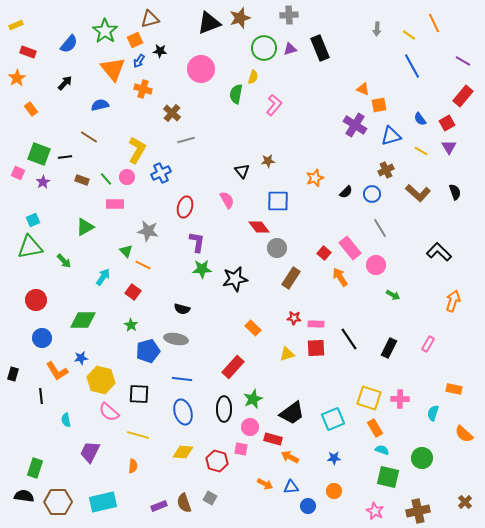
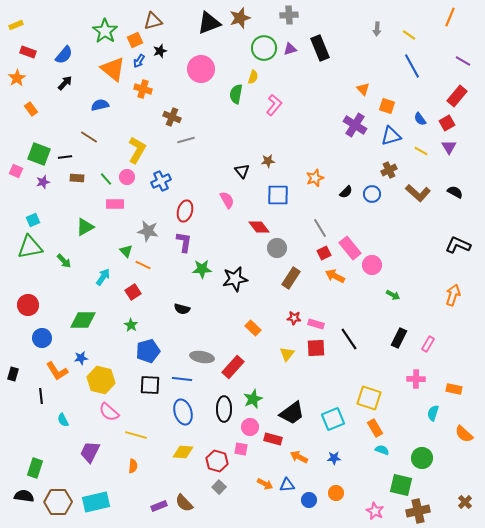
brown triangle at (150, 19): moved 3 px right, 2 px down
orange line at (434, 23): moved 16 px right, 6 px up; rotated 48 degrees clockwise
blue semicircle at (69, 44): moved 5 px left, 11 px down
black star at (160, 51): rotated 24 degrees counterclockwise
orange triangle at (113, 69): rotated 12 degrees counterclockwise
orange triangle at (363, 89): rotated 24 degrees clockwise
red rectangle at (463, 96): moved 6 px left
orange square at (379, 105): moved 8 px right, 1 px down; rotated 28 degrees clockwise
brown cross at (172, 113): moved 4 px down; rotated 18 degrees counterclockwise
brown cross at (386, 170): moved 3 px right
pink square at (18, 173): moved 2 px left, 2 px up
blue cross at (161, 173): moved 8 px down
brown rectangle at (82, 180): moved 5 px left, 2 px up; rotated 16 degrees counterclockwise
purple star at (43, 182): rotated 16 degrees clockwise
black semicircle at (455, 192): rotated 42 degrees counterclockwise
blue square at (278, 201): moved 6 px up
red ellipse at (185, 207): moved 4 px down
gray line at (380, 228): moved 60 px left
purple L-shape at (197, 242): moved 13 px left
black L-shape at (439, 252): moved 19 px right, 7 px up; rotated 20 degrees counterclockwise
red square at (324, 253): rotated 24 degrees clockwise
pink circle at (376, 265): moved 4 px left
orange arrow at (340, 277): moved 5 px left, 1 px up; rotated 30 degrees counterclockwise
red square at (133, 292): rotated 21 degrees clockwise
red circle at (36, 300): moved 8 px left, 5 px down
orange arrow at (453, 301): moved 6 px up
pink rectangle at (316, 324): rotated 14 degrees clockwise
gray ellipse at (176, 339): moved 26 px right, 18 px down
black rectangle at (389, 348): moved 10 px right, 10 px up
yellow triangle at (287, 354): rotated 35 degrees counterclockwise
black square at (139, 394): moved 11 px right, 9 px up
pink cross at (400, 399): moved 16 px right, 20 px up
cyan semicircle at (66, 420): moved 3 px left; rotated 16 degrees counterclockwise
yellow line at (138, 435): moved 2 px left
orange arrow at (290, 457): moved 9 px right
green square at (388, 477): moved 13 px right, 8 px down
blue triangle at (291, 487): moved 4 px left, 2 px up
orange circle at (334, 491): moved 2 px right, 2 px down
gray square at (210, 498): moved 9 px right, 11 px up; rotated 16 degrees clockwise
cyan rectangle at (103, 502): moved 7 px left
brown semicircle at (184, 503): rotated 24 degrees counterclockwise
blue circle at (308, 506): moved 1 px right, 6 px up
